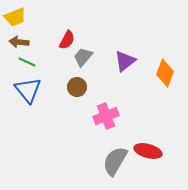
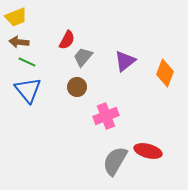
yellow trapezoid: moved 1 px right
